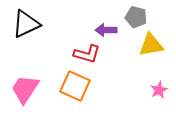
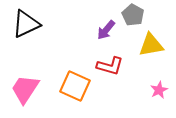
gray pentagon: moved 3 px left, 2 px up; rotated 15 degrees clockwise
purple arrow: rotated 50 degrees counterclockwise
red L-shape: moved 23 px right, 12 px down
